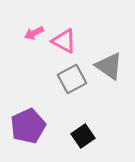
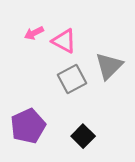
gray triangle: rotated 40 degrees clockwise
black square: rotated 10 degrees counterclockwise
